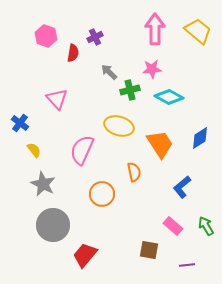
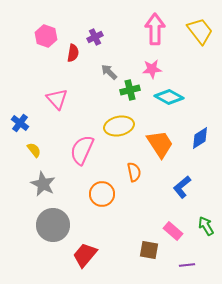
yellow trapezoid: moved 2 px right; rotated 12 degrees clockwise
yellow ellipse: rotated 28 degrees counterclockwise
pink rectangle: moved 5 px down
